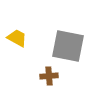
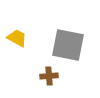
gray square: moved 1 px up
